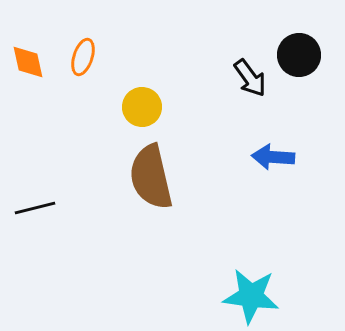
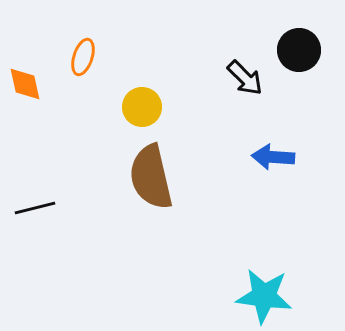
black circle: moved 5 px up
orange diamond: moved 3 px left, 22 px down
black arrow: moved 5 px left; rotated 9 degrees counterclockwise
cyan star: moved 13 px right
